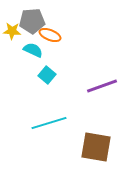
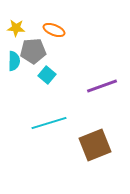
gray pentagon: moved 1 px right, 30 px down
yellow star: moved 4 px right, 3 px up
orange ellipse: moved 4 px right, 5 px up
cyan semicircle: moved 19 px left, 11 px down; rotated 66 degrees clockwise
brown square: moved 1 px left, 2 px up; rotated 32 degrees counterclockwise
